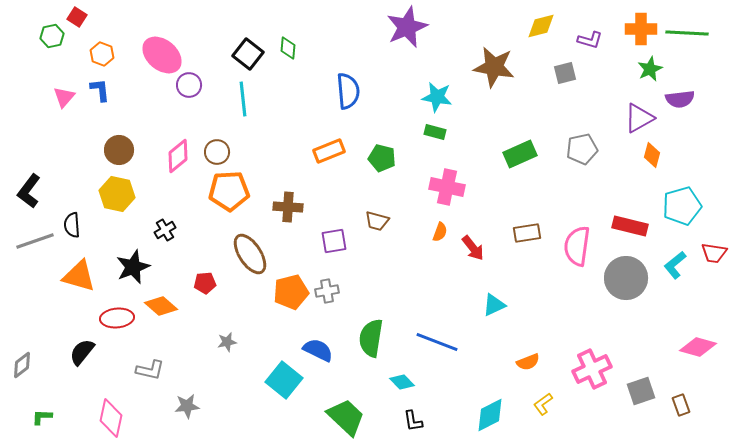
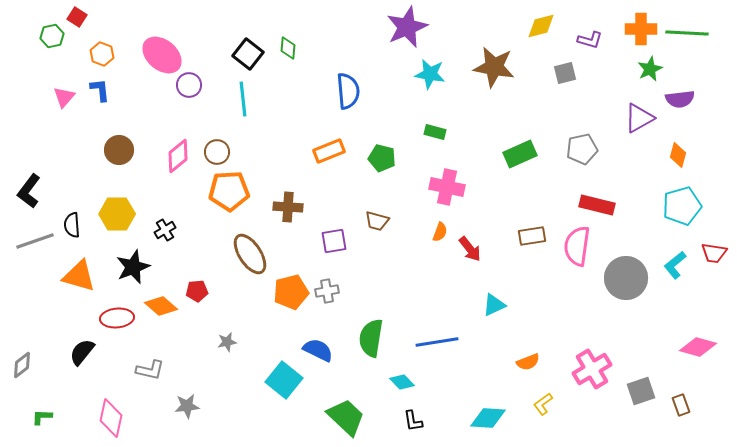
cyan star at (437, 97): moved 7 px left, 23 px up
orange diamond at (652, 155): moved 26 px right
yellow hexagon at (117, 194): moved 20 px down; rotated 12 degrees counterclockwise
red rectangle at (630, 226): moved 33 px left, 21 px up
brown rectangle at (527, 233): moved 5 px right, 3 px down
red arrow at (473, 248): moved 3 px left, 1 px down
red pentagon at (205, 283): moved 8 px left, 8 px down
blue line at (437, 342): rotated 30 degrees counterclockwise
pink cross at (592, 369): rotated 6 degrees counterclockwise
cyan diamond at (490, 415): moved 2 px left, 3 px down; rotated 30 degrees clockwise
